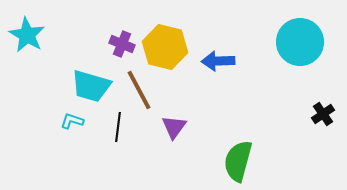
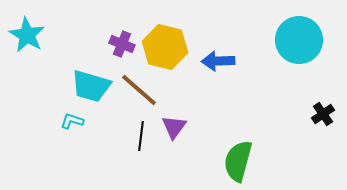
cyan circle: moved 1 px left, 2 px up
brown line: rotated 21 degrees counterclockwise
black line: moved 23 px right, 9 px down
